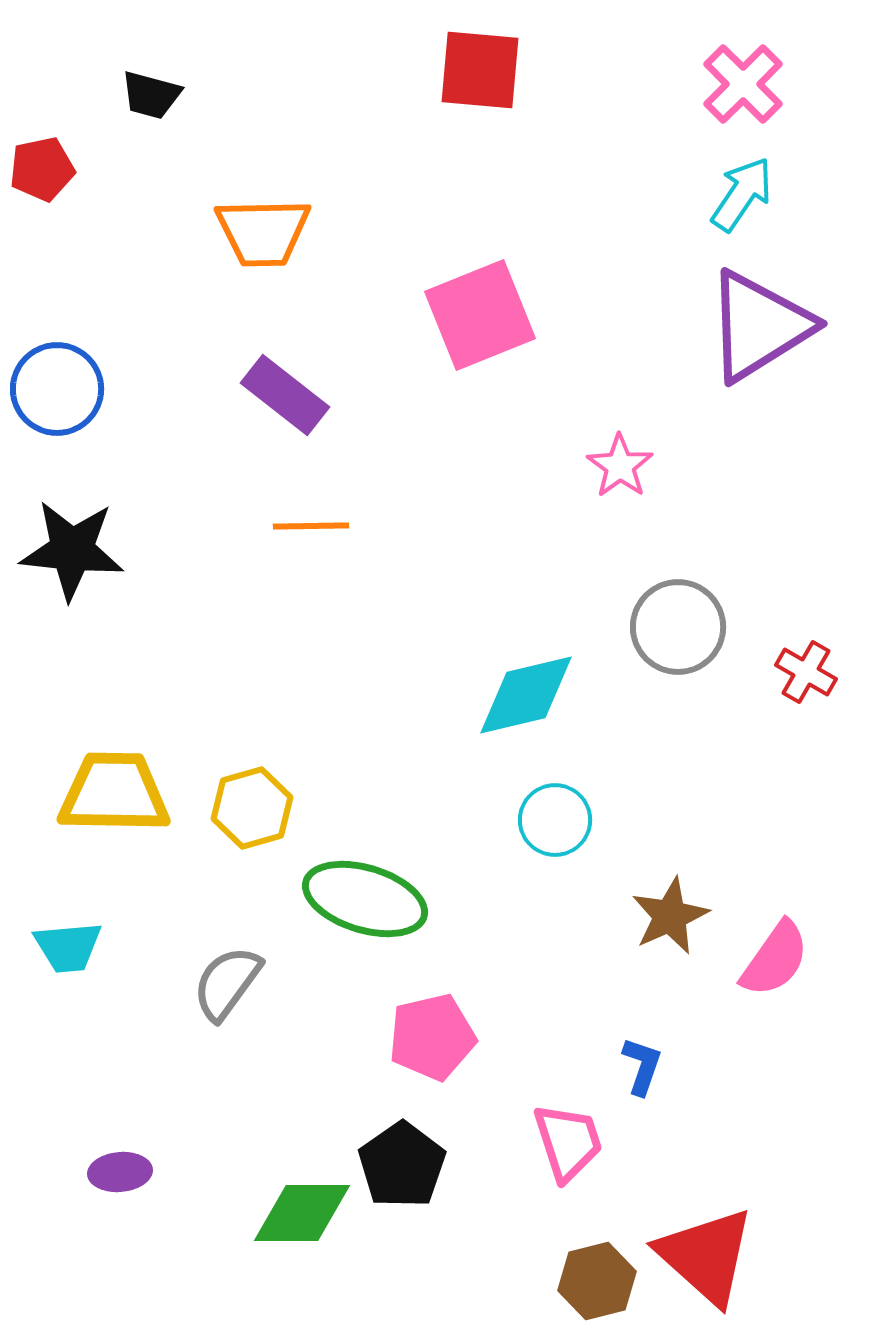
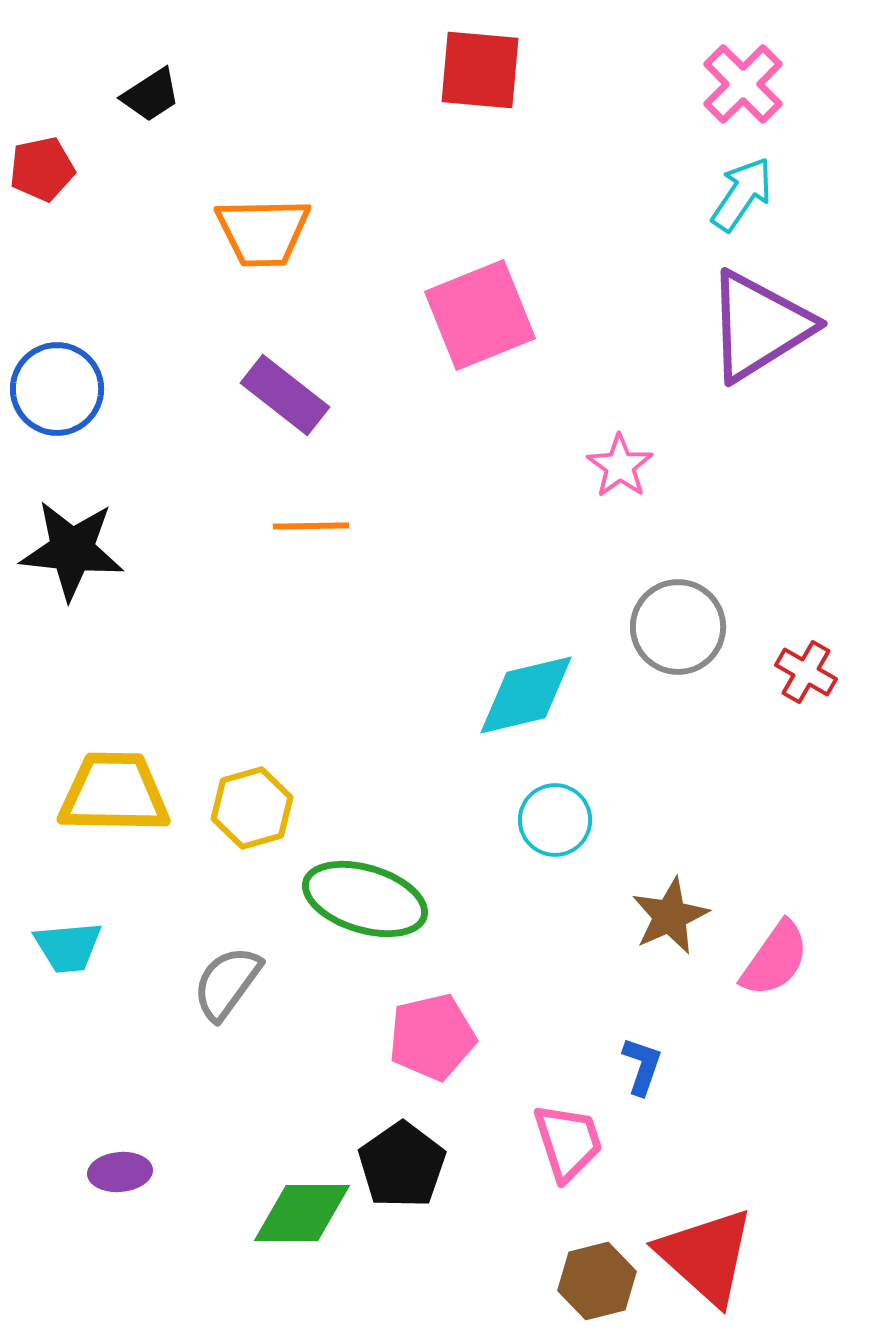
black trapezoid: rotated 48 degrees counterclockwise
